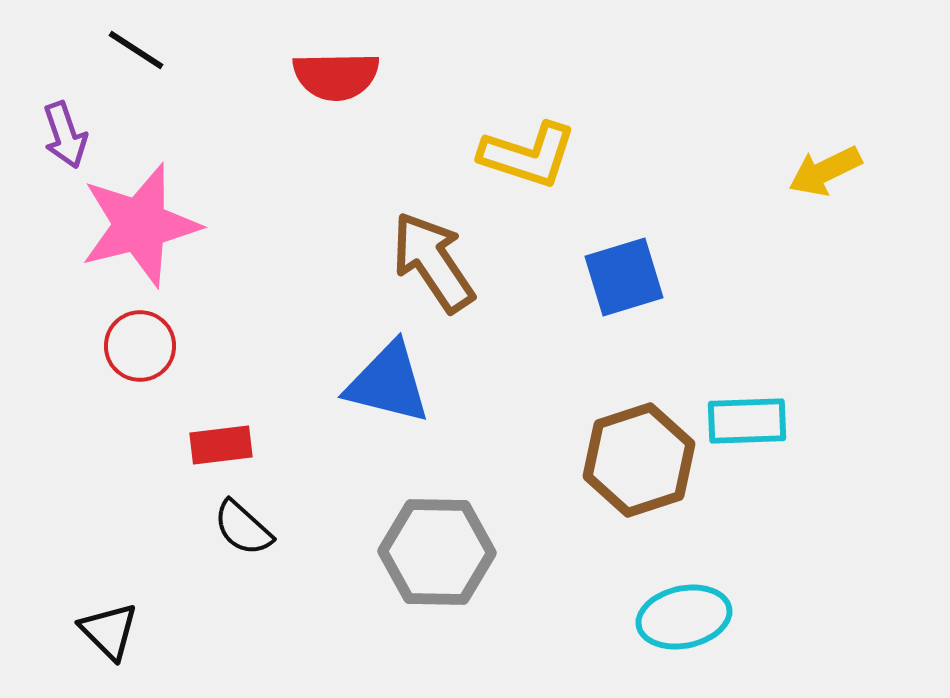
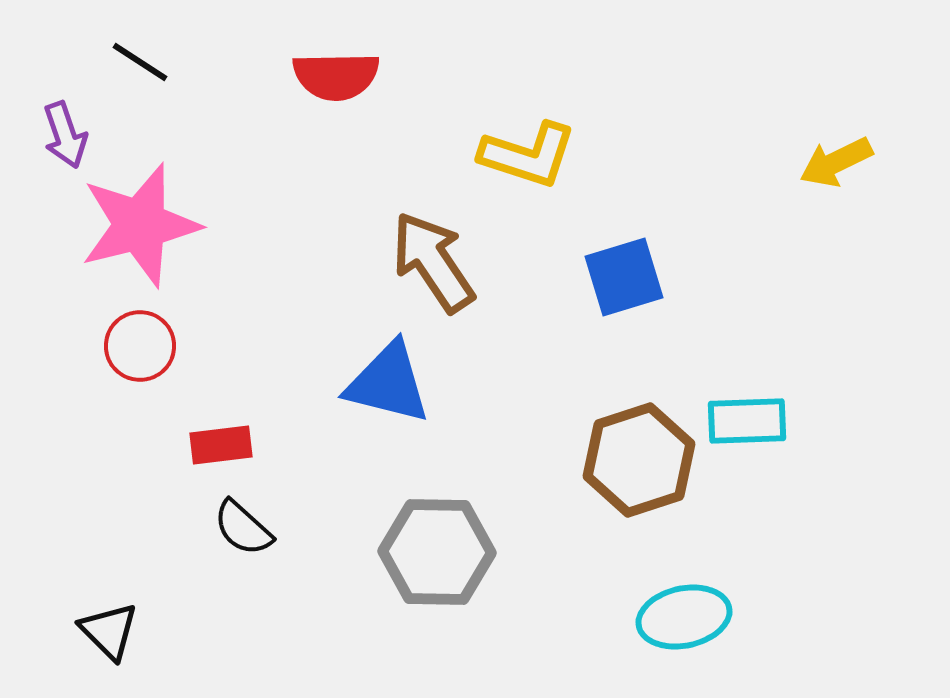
black line: moved 4 px right, 12 px down
yellow arrow: moved 11 px right, 9 px up
